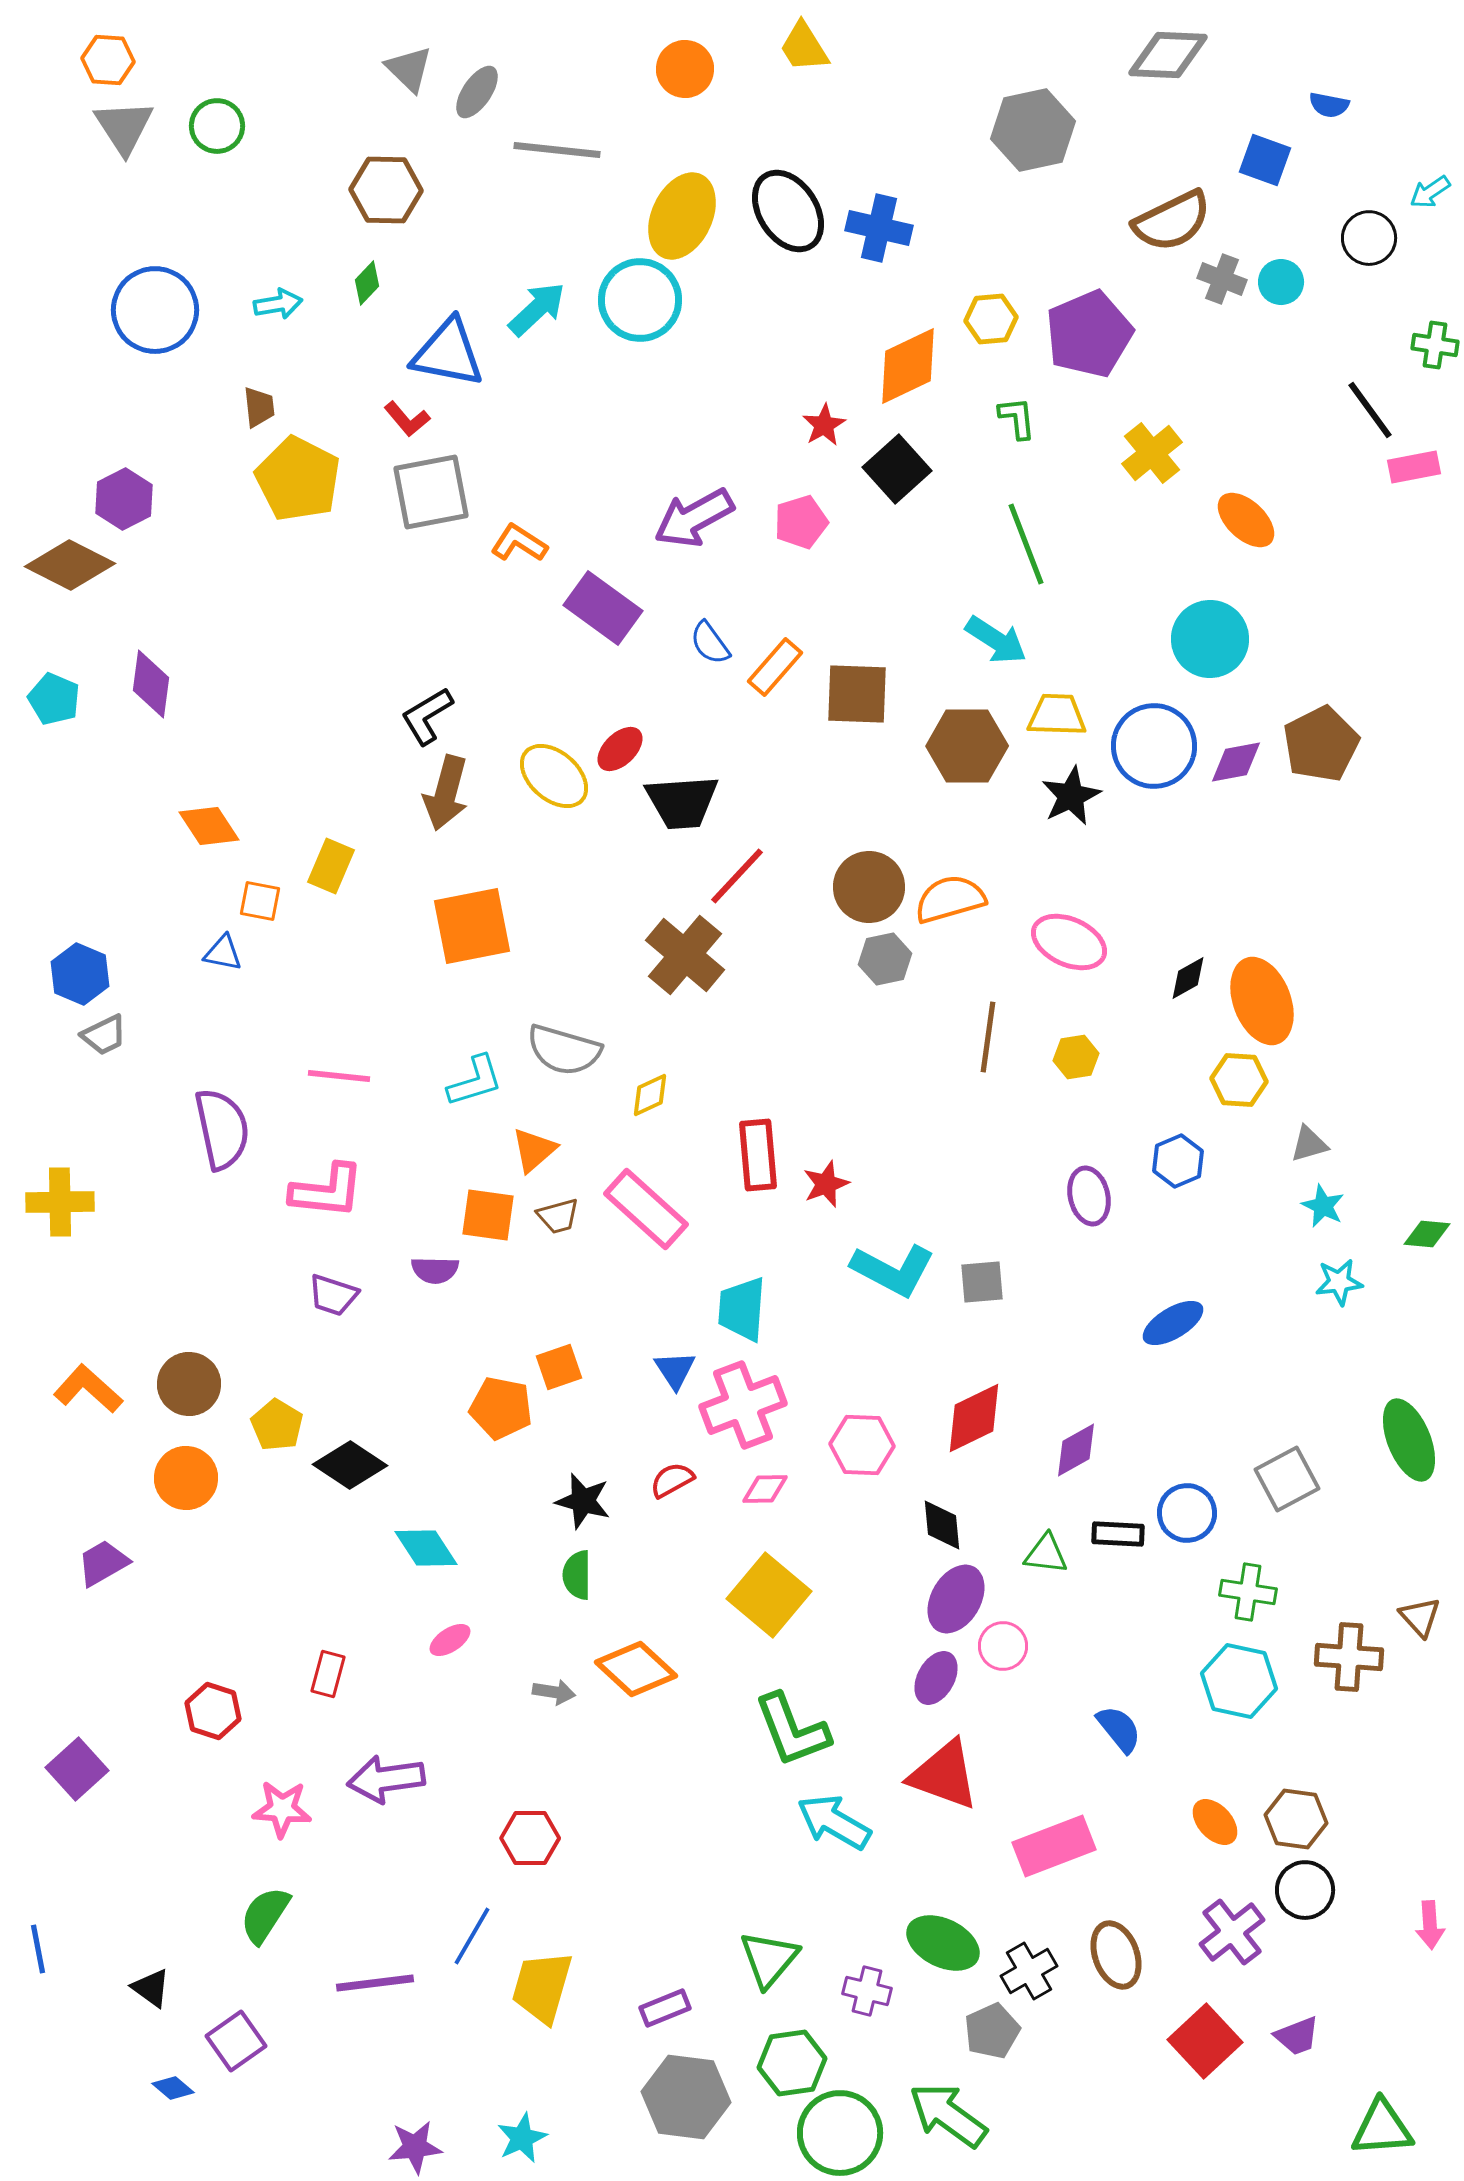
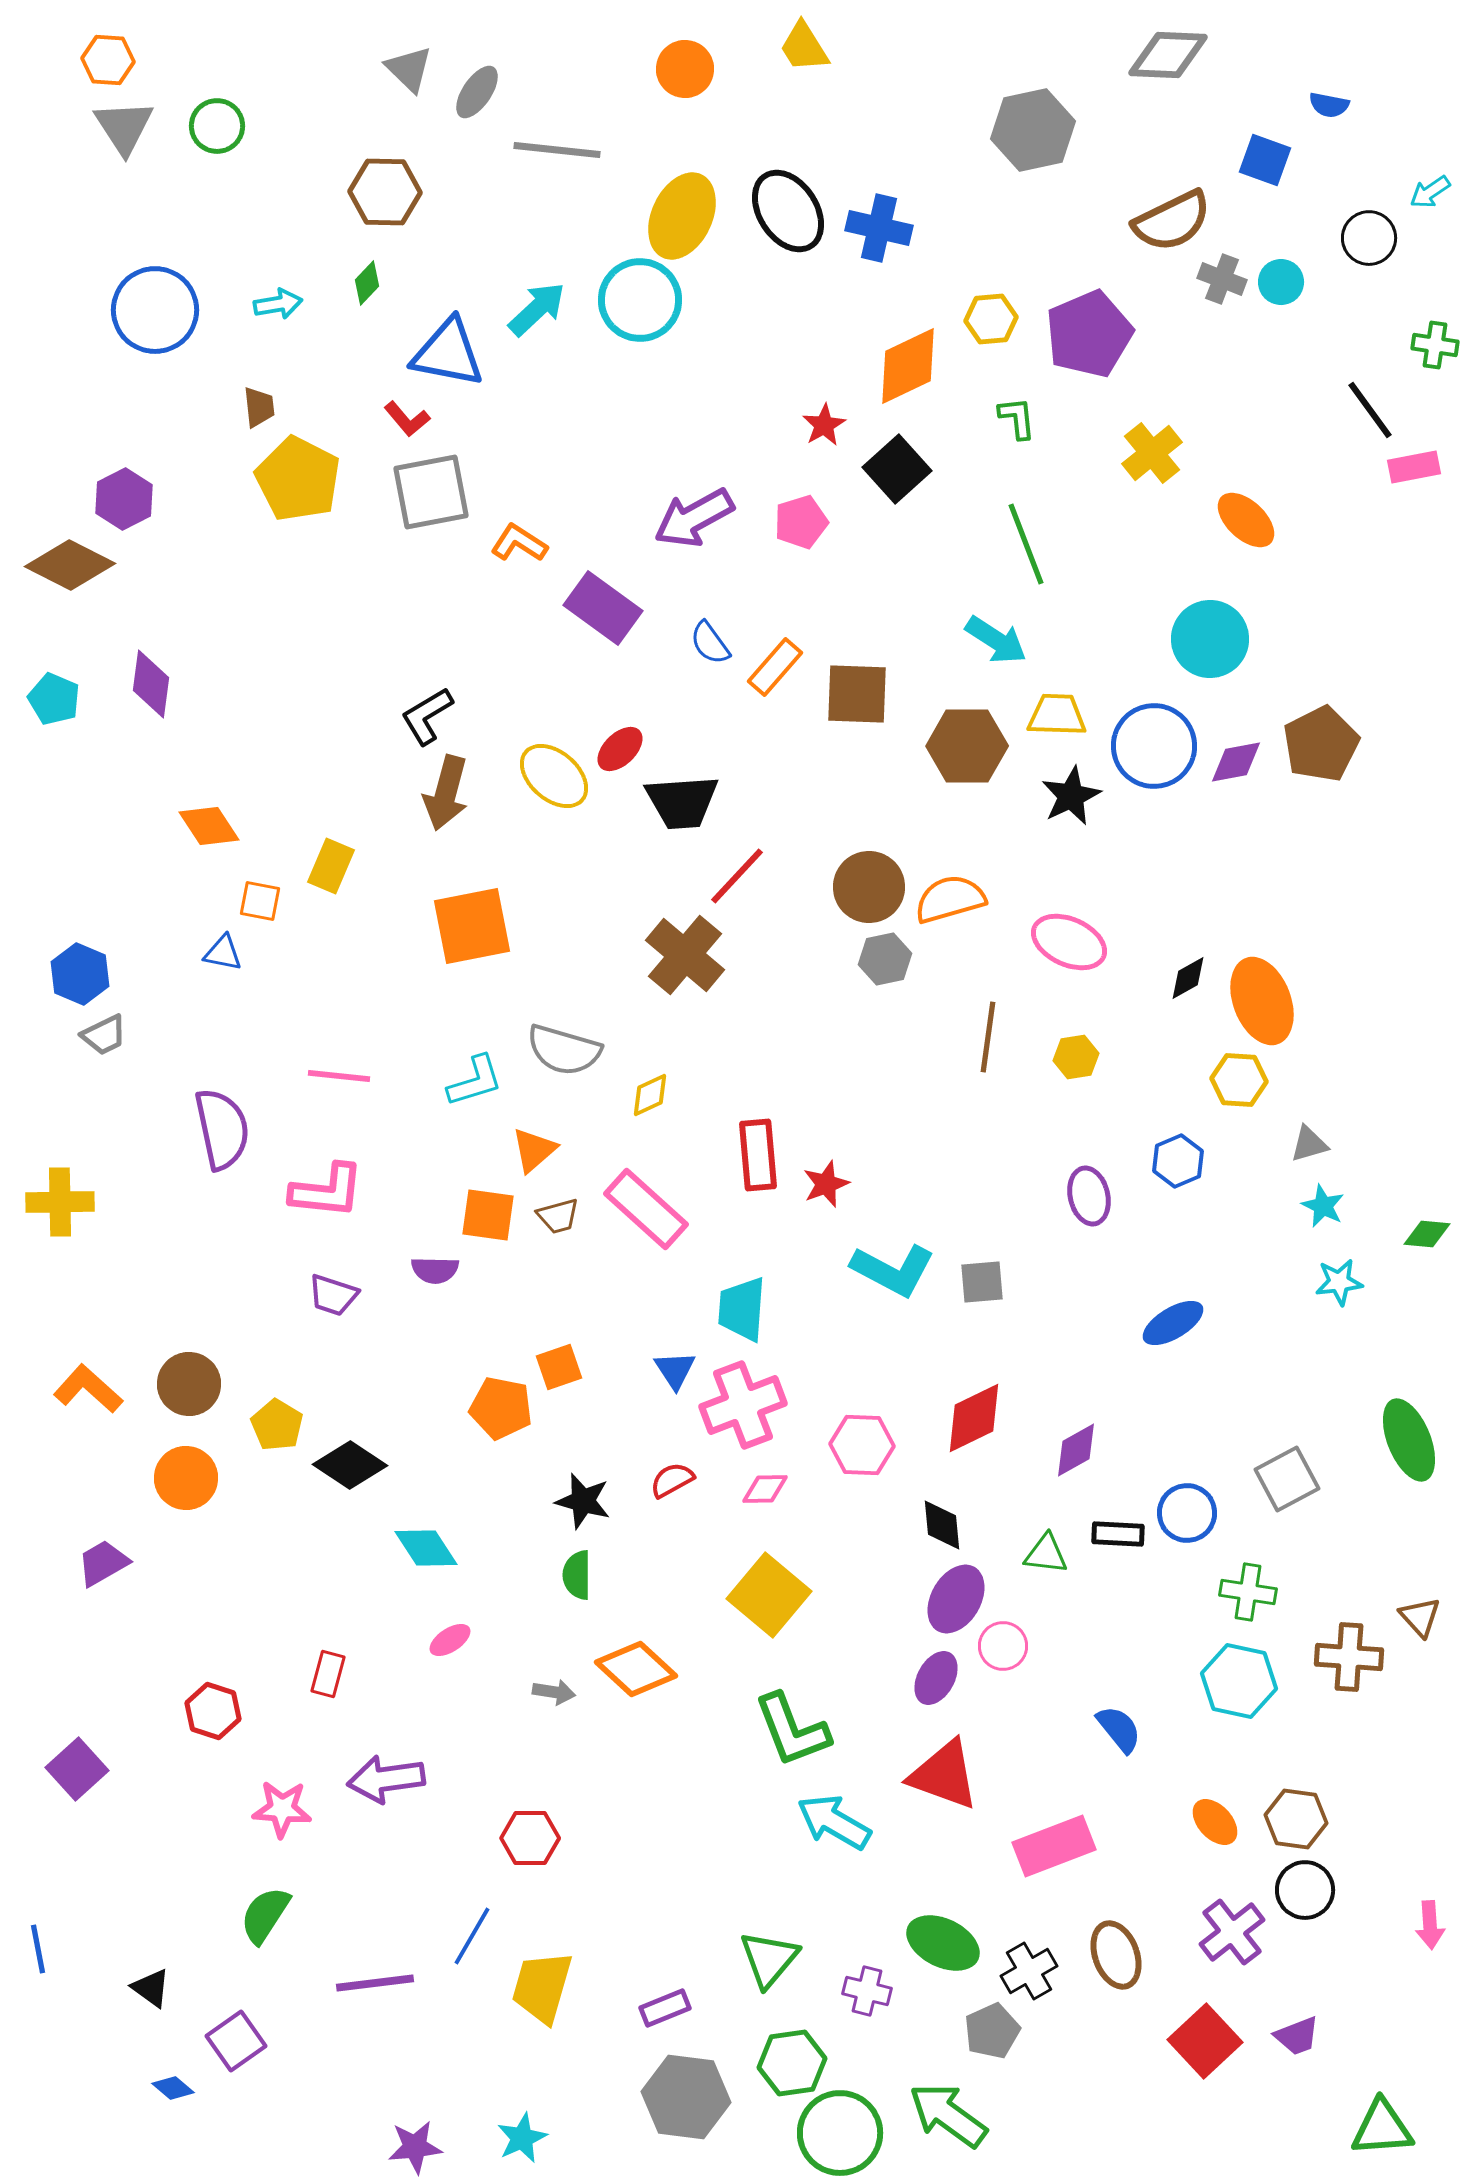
brown hexagon at (386, 190): moved 1 px left, 2 px down
